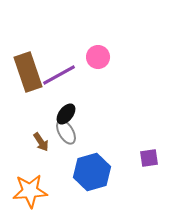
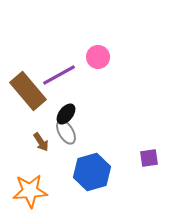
brown rectangle: moved 19 px down; rotated 21 degrees counterclockwise
